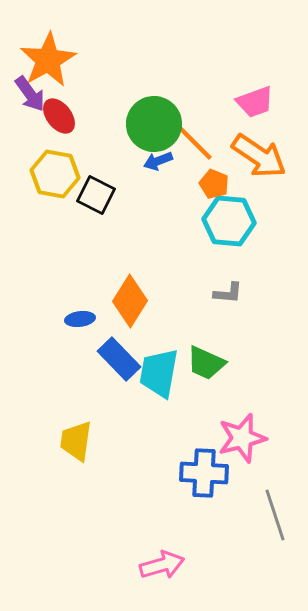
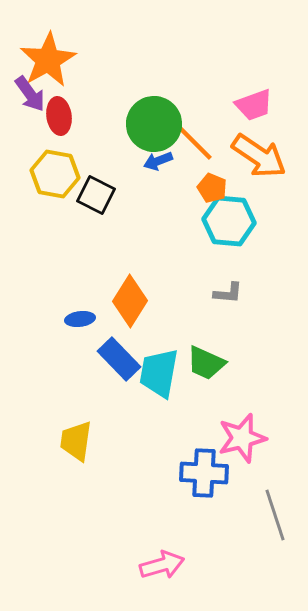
pink trapezoid: moved 1 px left, 3 px down
red ellipse: rotated 30 degrees clockwise
orange pentagon: moved 2 px left, 4 px down
